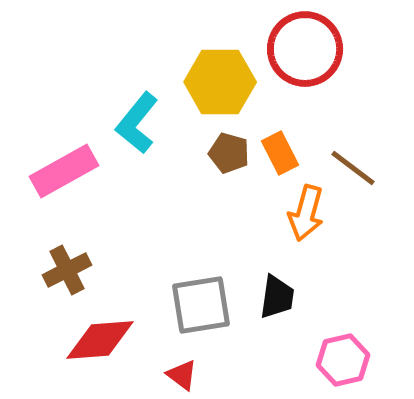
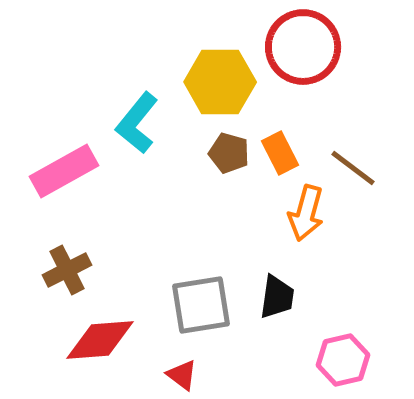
red circle: moved 2 px left, 2 px up
